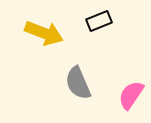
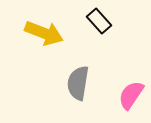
black rectangle: rotated 70 degrees clockwise
gray semicircle: rotated 32 degrees clockwise
